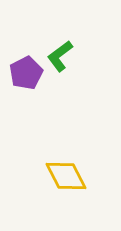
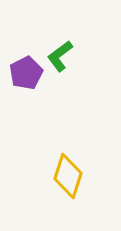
yellow diamond: moved 2 px right; rotated 45 degrees clockwise
